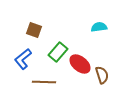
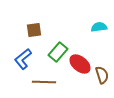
brown square: rotated 28 degrees counterclockwise
